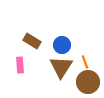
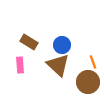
brown rectangle: moved 3 px left, 1 px down
orange line: moved 8 px right
brown triangle: moved 3 px left, 2 px up; rotated 20 degrees counterclockwise
